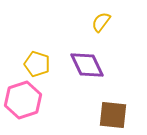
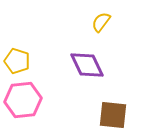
yellow pentagon: moved 20 px left, 3 px up
pink hexagon: rotated 12 degrees clockwise
